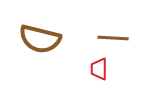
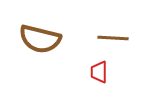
red trapezoid: moved 3 px down
